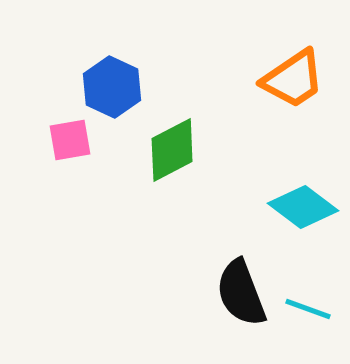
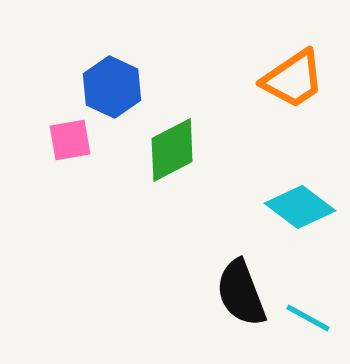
cyan diamond: moved 3 px left
cyan line: moved 9 px down; rotated 9 degrees clockwise
